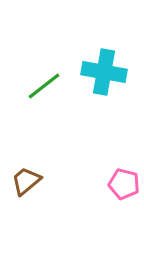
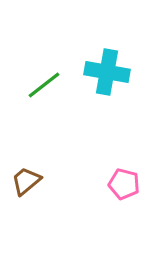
cyan cross: moved 3 px right
green line: moved 1 px up
